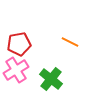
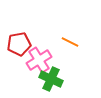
pink cross: moved 23 px right, 10 px up
green cross: rotated 15 degrees counterclockwise
